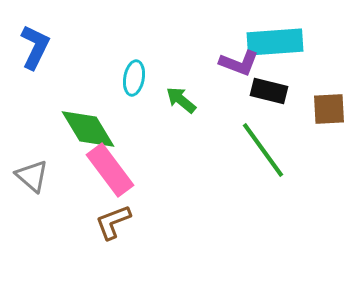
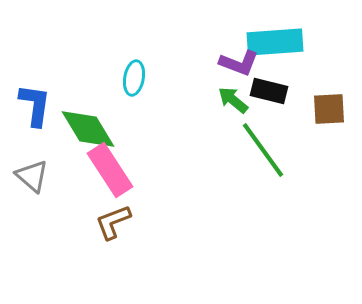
blue L-shape: moved 58 px down; rotated 18 degrees counterclockwise
green arrow: moved 52 px right
pink rectangle: rotated 4 degrees clockwise
